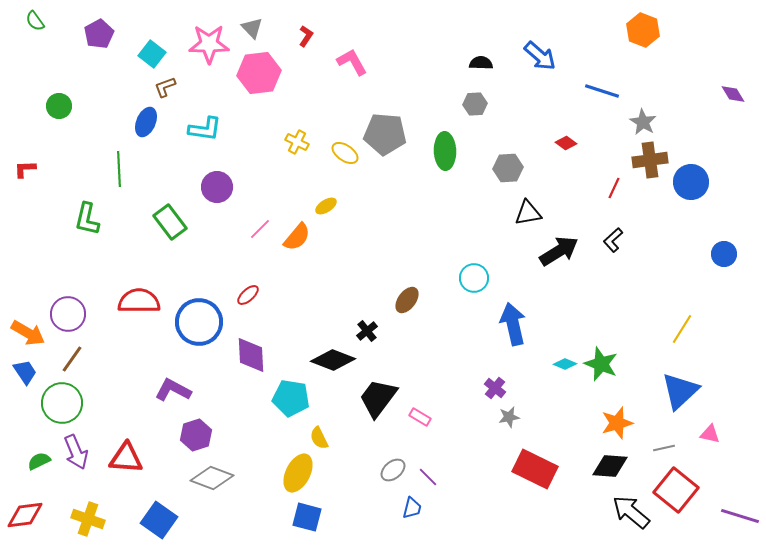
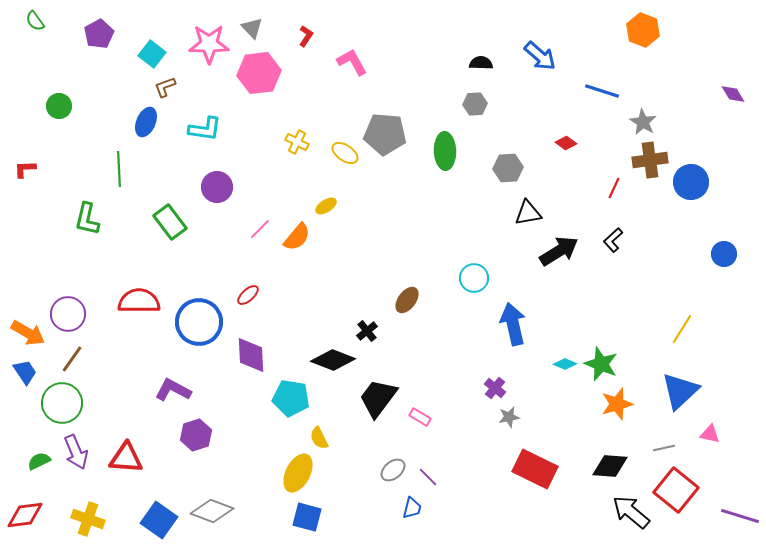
orange star at (617, 423): moved 19 px up
gray diamond at (212, 478): moved 33 px down
